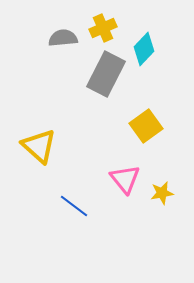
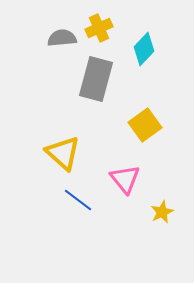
yellow cross: moved 4 px left
gray semicircle: moved 1 px left
gray rectangle: moved 10 px left, 5 px down; rotated 12 degrees counterclockwise
yellow square: moved 1 px left, 1 px up
yellow triangle: moved 24 px right, 7 px down
yellow star: moved 19 px down; rotated 15 degrees counterclockwise
blue line: moved 4 px right, 6 px up
